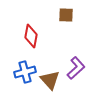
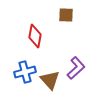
red diamond: moved 4 px right
